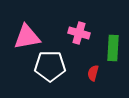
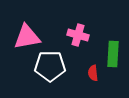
pink cross: moved 1 px left, 2 px down
green rectangle: moved 6 px down
red semicircle: rotated 21 degrees counterclockwise
